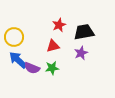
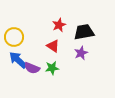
red triangle: rotated 48 degrees clockwise
